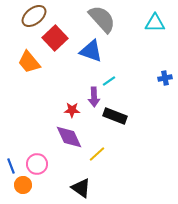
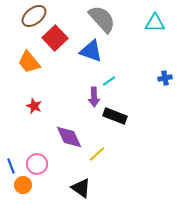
red star: moved 38 px left, 4 px up; rotated 21 degrees clockwise
